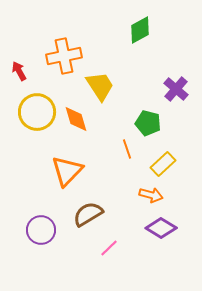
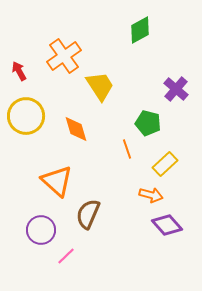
orange cross: rotated 24 degrees counterclockwise
yellow circle: moved 11 px left, 4 px down
orange diamond: moved 10 px down
yellow rectangle: moved 2 px right
orange triangle: moved 10 px left, 10 px down; rotated 32 degrees counterclockwise
brown semicircle: rotated 36 degrees counterclockwise
purple diamond: moved 6 px right, 3 px up; rotated 16 degrees clockwise
pink line: moved 43 px left, 8 px down
